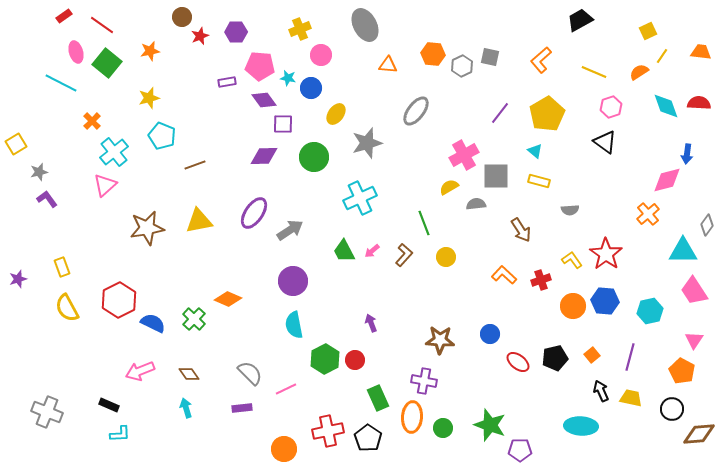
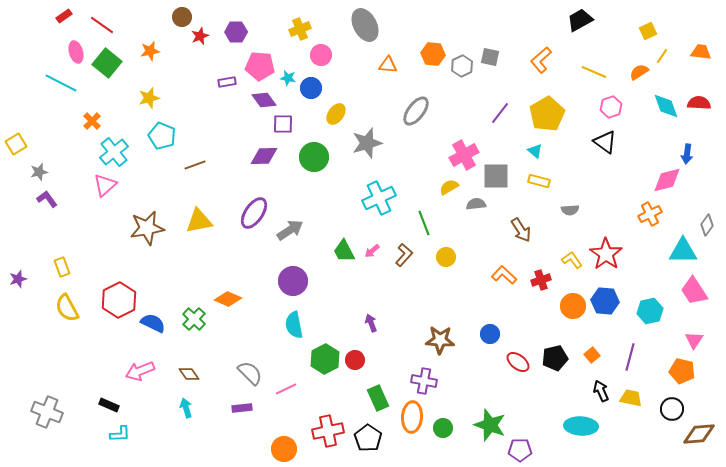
cyan cross at (360, 198): moved 19 px right
orange cross at (648, 214): moved 2 px right; rotated 15 degrees clockwise
orange pentagon at (682, 371): rotated 15 degrees counterclockwise
